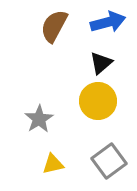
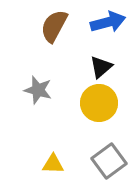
black triangle: moved 4 px down
yellow circle: moved 1 px right, 2 px down
gray star: moved 1 px left, 29 px up; rotated 24 degrees counterclockwise
yellow triangle: rotated 15 degrees clockwise
